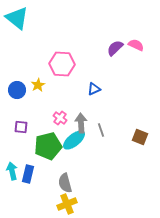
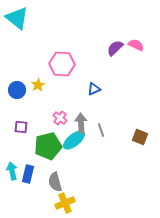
gray semicircle: moved 10 px left, 1 px up
yellow cross: moved 2 px left, 1 px up
